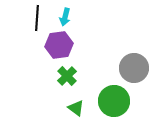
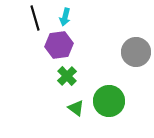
black line: moved 2 px left; rotated 20 degrees counterclockwise
gray circle: moved 2 px right, 16 px up
green circle: moved 5 px left
